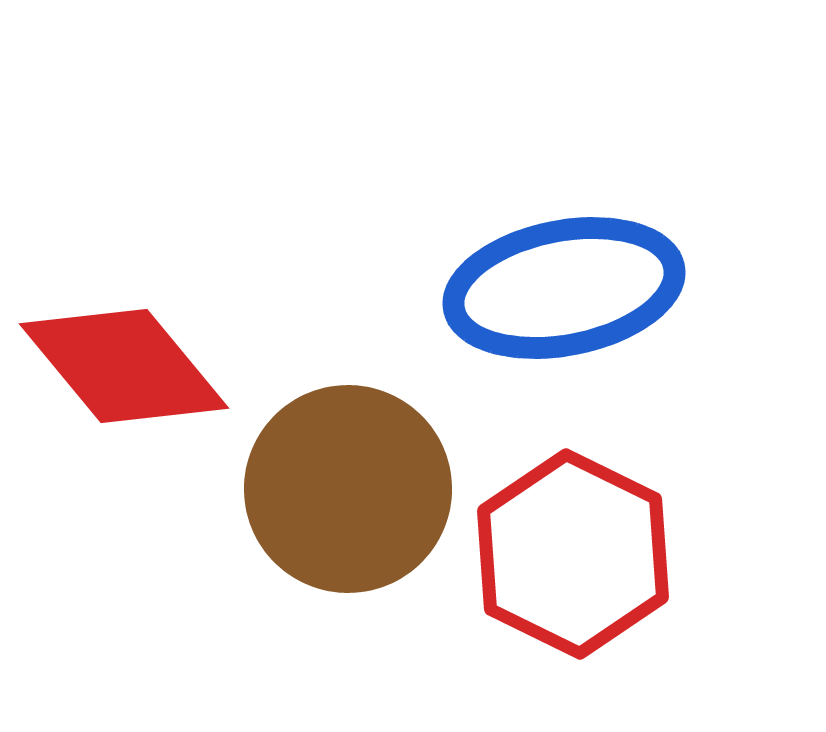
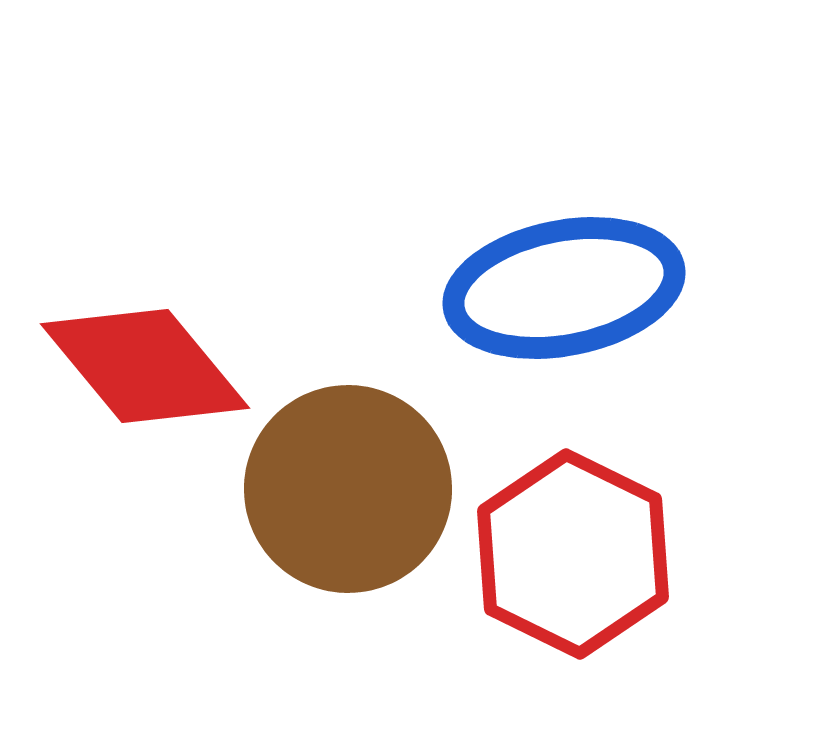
red diamond: moved 21 px right
